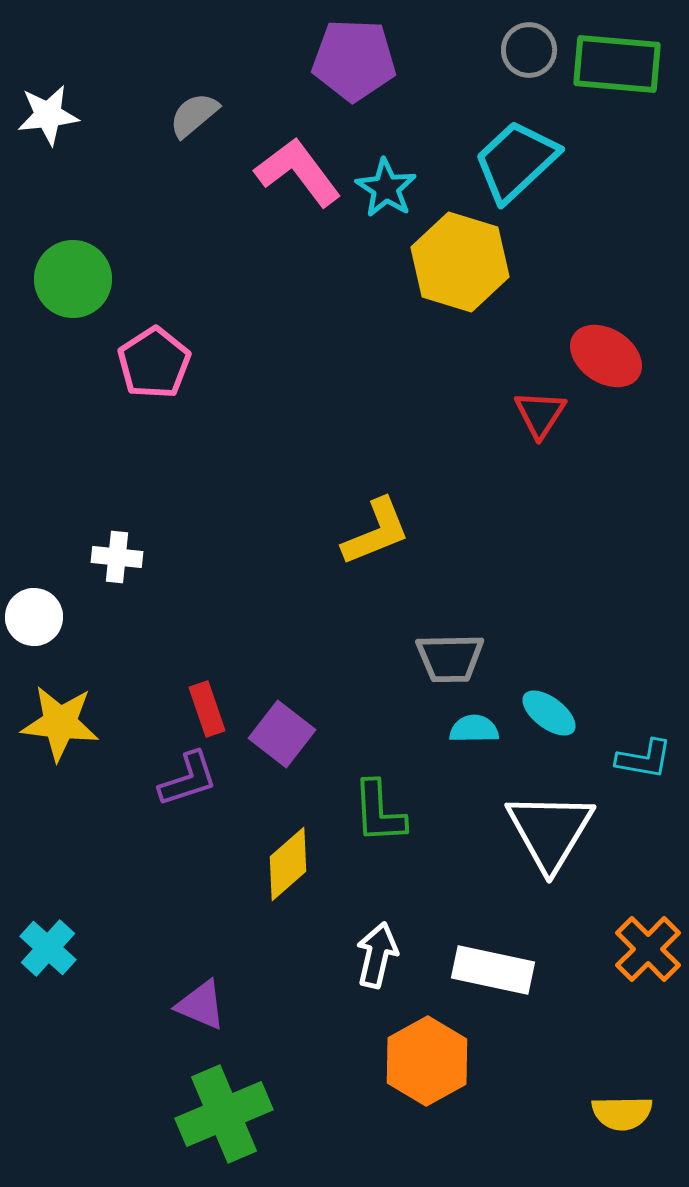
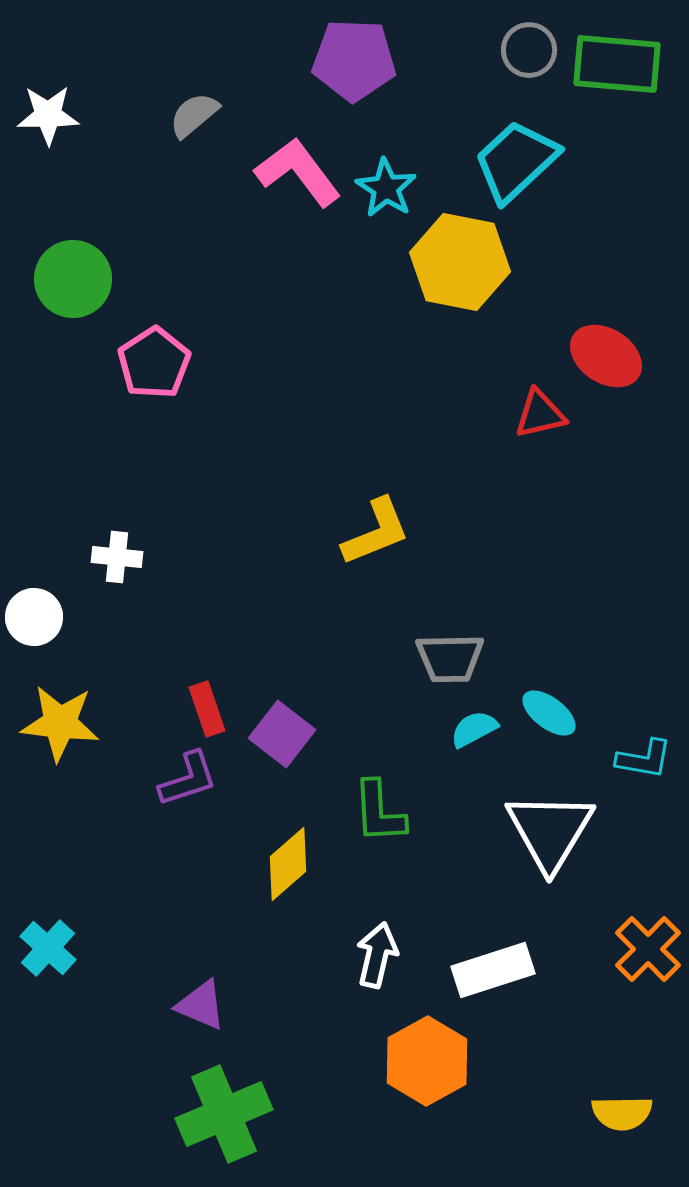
white star: rotated 6 degrees clockwise
yellow hexagon: rotated 6 degrees counterclockwise
red triangle: rotated 44 degrees clockwise
cyan semicircle: rotated 27 degrees counterclockwise
white rectangle: rotated 30 degrees counterclockwise
